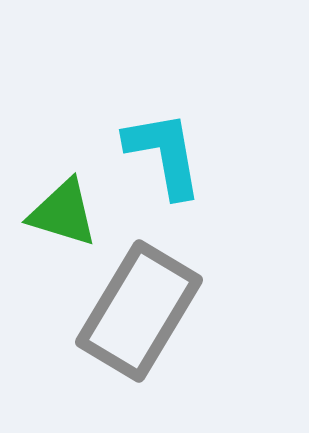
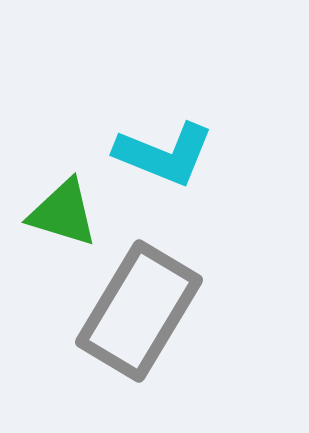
cyan L-shape: rotated 122 degrees clockwise
